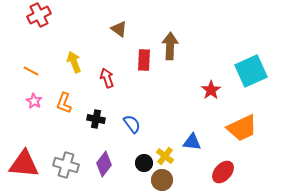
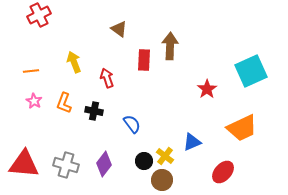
orange line: rotated 35 degrees counterclockwise
red star: moved 4 px left, 1 px up
black cross: moved 2 px left, 8 px up
blue triangle: rotated 30 degrees counterclockwise
black circle: moved 2 px up
